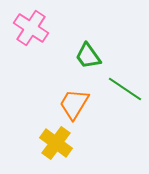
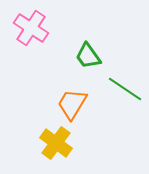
orange trapezoid: moved 2 px left
